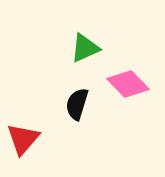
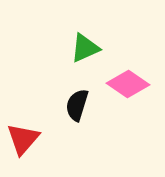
pink diamond: rotated 12 degrees counterclockwise
black semicircle: moved 1 px down
